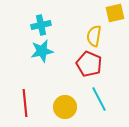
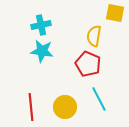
yellow square: rotated 24 degrees clockwise
cyan star: rotated 20 degrees clockwise
red pentagon: moved 1 px left
red line: moved 6 px right, 4 px down
